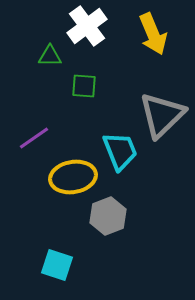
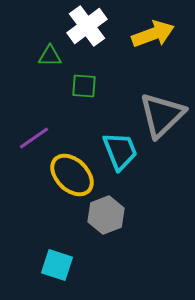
yellow arrow: rotated 87 degrees counterclockwise
yellow ellipse: moved 1 px left, 2 px up; rotated 54 degrees clockwise
gray hexagon: moved 2 px left, 1 px up
